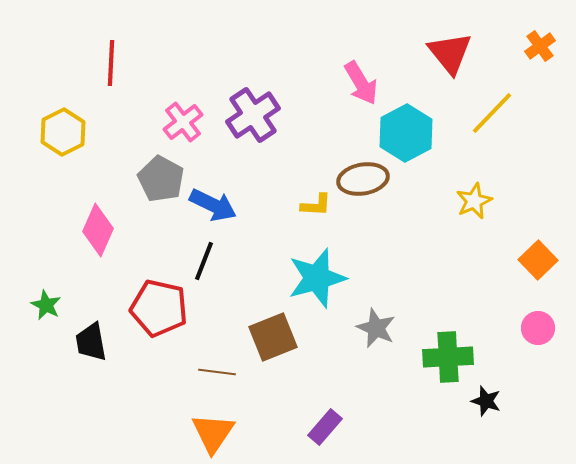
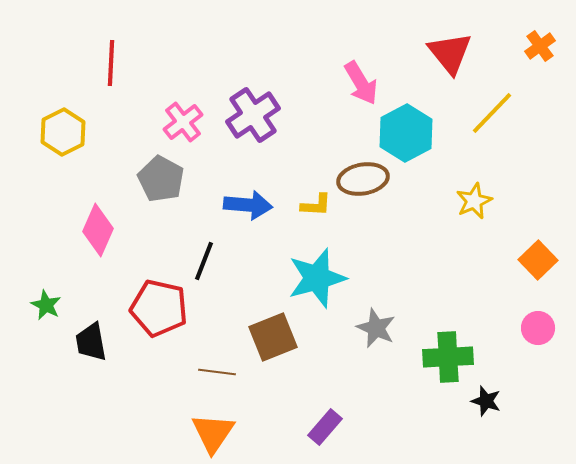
blue arrow: moved 35 px right; rotated 21 degrees counterclockwise
